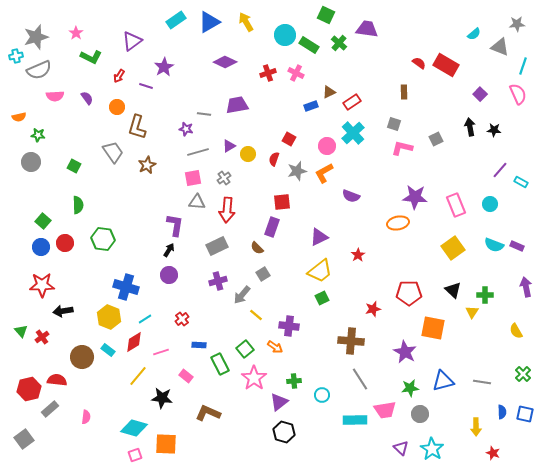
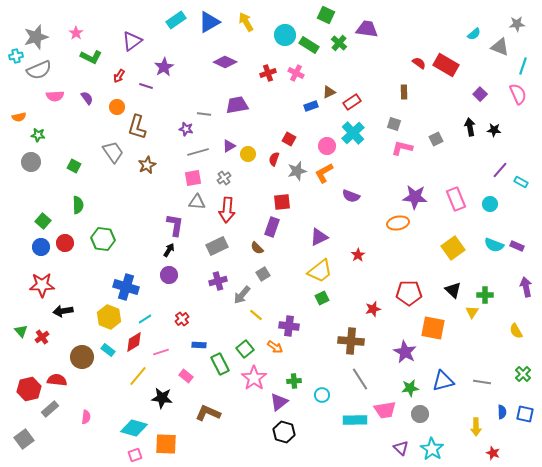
pink rectangle at (456, 205): moved 6 px up
